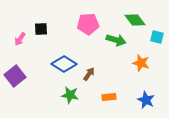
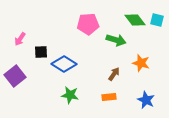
black square: moved 23 px down
cyan square: moved 17 px up
brown arrow: moved 25 px right
